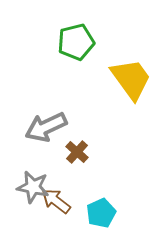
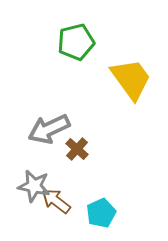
gray arrow: moved 3 px right, 2 px down
brown cross: moved 3 px up
gray star: moved 1 px right, 1 px up
